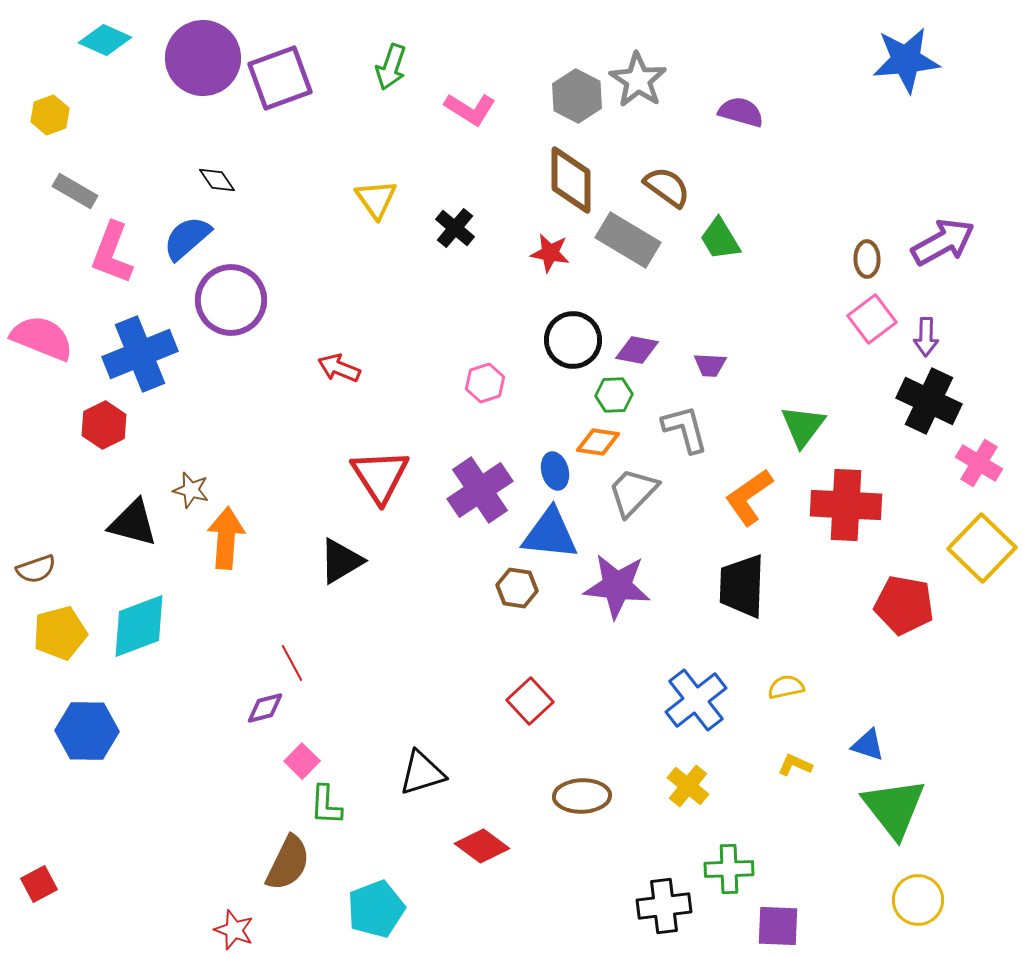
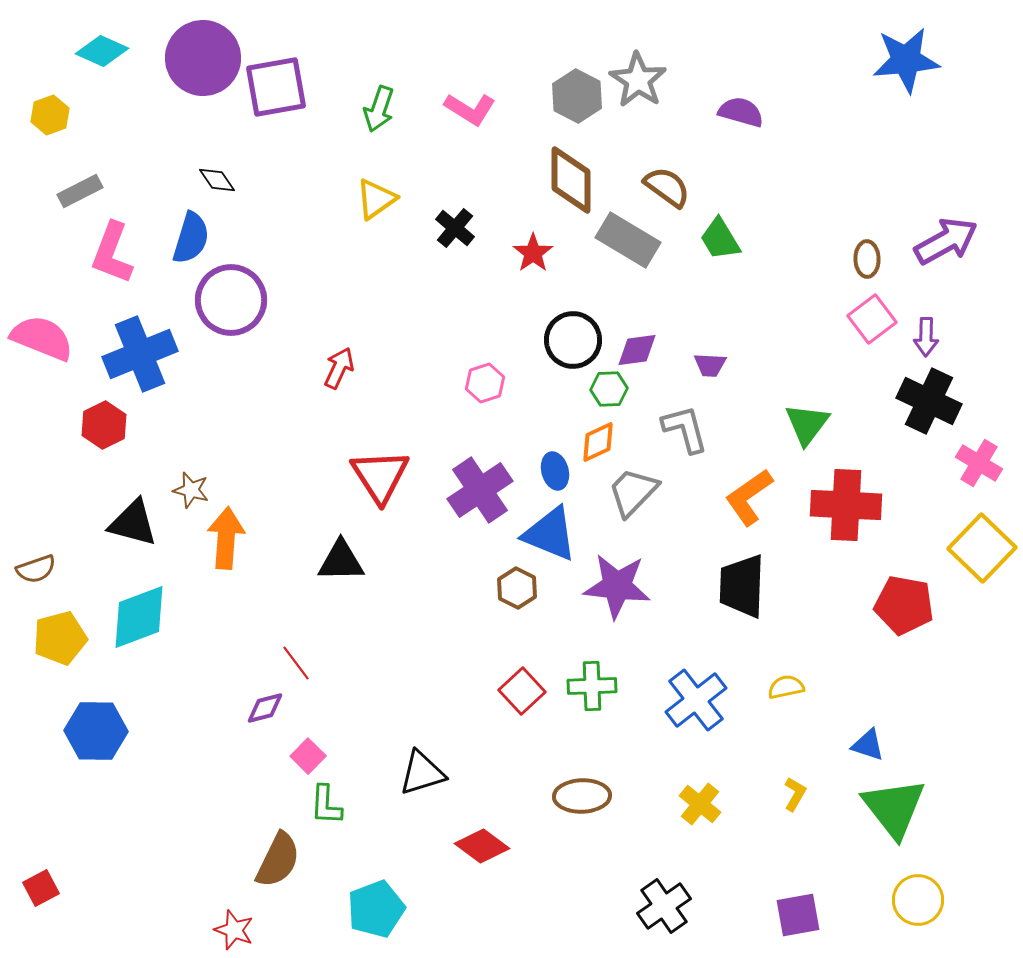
cyan diamond at (105, 40): moved 3 px left, 11 px down
green arrow at (391, 67): moved 12 px left, 42 px down
purple square at (280, 78): moved 4 px left, 9 px down; rotated 10 degrees clockwise
gray rectangle at (75, 191): moved 5 px right; rotated 57 degrees counterclockwise
yellow triangle at (376, 199): rotated 30 degrees clockwise
blue semicircle at (187, 238): moved 4 px right; rotated 148 degrees clockwise
purple arrow at (943, 242): moved 3 px right, 1 px up
red star at (550, 253): moved 17 px left; rotated 27 degrees clockwise
purple diamond at (637, 350): rotated 18 degrees counterclockwise
red arrow at (339, 368): rotated 93 degrees clockwise
green hexagon at (614, 395): moved 5 px left, 6 px up
green triangle at (803, 426): moved 4 px right, 2 px up
orange diamond at (598, 442): rotated 33 degrees counterclockwise
blue triangle at (550, 534): rotated 16 degrees clockwise
black triangle at (341, 561): rotated 30 degrees clockwise
brown hexagon at (517, 588): rotated 18 degrees clockwise
cyan diamond at (139, 626): moved 9 px up
yellow pentagon at (60, 633): moved 5 px down
red line at (292, 663): moved 4 px right; rotated 9 degrees counterclockwise
red square at (530, 701): moved 8 px left, 10 px up
blue hexagon at (87, 731): moved 9 px right
pink square at (302, 761): moved 6 px right, 5 px up
yellow L-shape at (795, 765): moved 29 px down; rotated 96 degrees clockwise
yellow cross at (688, 786): moved 12 px right, 18 px down
brown semicircle at (288, 863): moved 10 px left, 3 px up
green cross at (729, 869): moved 137 px left, 183 px up
red square at (39, 884): moved 2 px right, 4 px down
black cross at (664, 906): rotated 28 degrees counterclockwise
purple square at (778, 926): moved 20 px right, 11 px up; rotated 12 degrees counterclockwise
